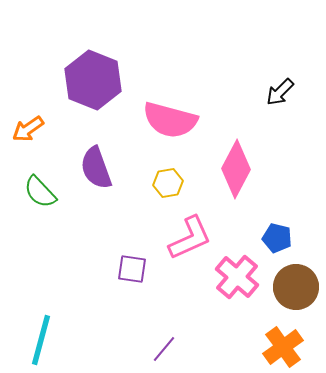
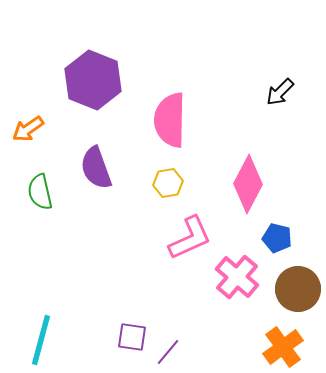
pink semicircle: rotated 76 degrees clockwise
pink diamond: moved 12 px right, 15 px down
green semicircle: rotated 30 degrees clockwise
purple square: moved 68 px down
brown circle: moved 2 px right, 2 px down
purple line: moved 4 px right, 3 px down
